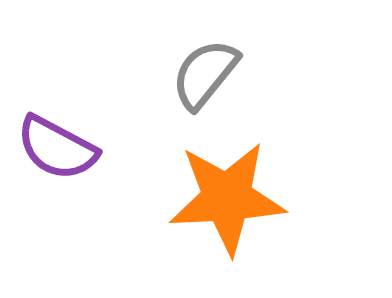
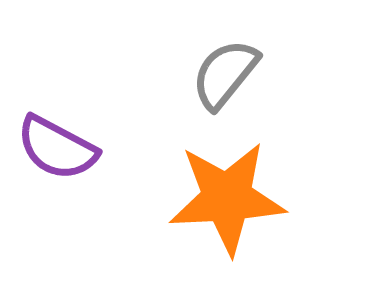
gray semicircle: moved 20 px right
